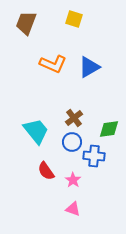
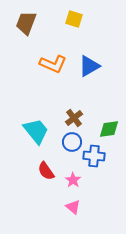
blue triangle: moved 1 px up
pink triangle: moved 2 px up; rotated 21 degrees clockwise
